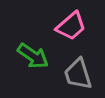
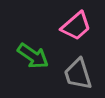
pink trapezoid: moved 5 px right
